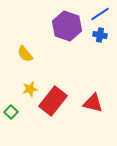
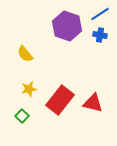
yellow star: moved 1 px left
red rectangle: moved 7 px right, 1 px up
green square: moved 11 px right, 4 px down
